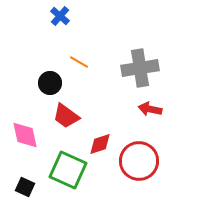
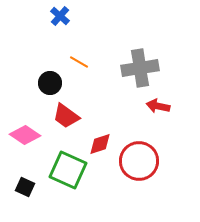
red arrow: moved 8 px right, 3 px up
pink diamond: rotated 44 degrees counterclockwise
